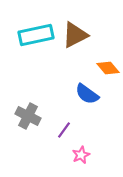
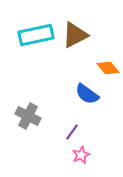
purple line: moved 8 px right, 2 px down
